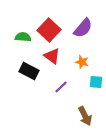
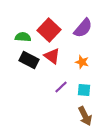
black rectangle: moved 11 px up
cyan square: moved 12 px left, 8 px down
